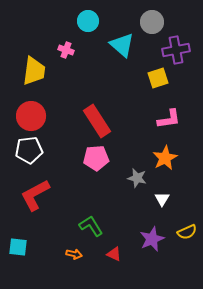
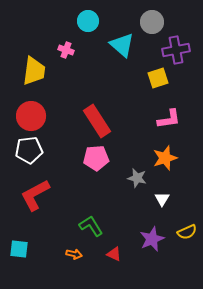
orange star: rotated 10 degrees clockwise
cyan square: moved 1 px right, 2 px down
